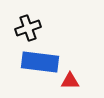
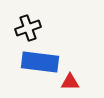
red triangle: moved 1 px down
